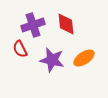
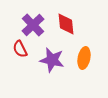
purple cross: rotated 25 degrees counterclockwise
orange ellipse: rotated 45 degrees counterclockwise
